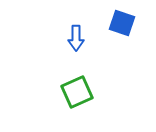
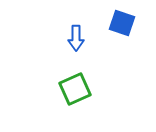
green square: moved 2 px left, 3 px up
